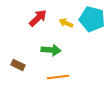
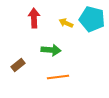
red arrow: moved 4 px left; rotated 48 degrees counterclockwise
brown rectangle: rotated 64 degrees counterclockwise
